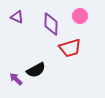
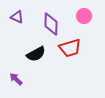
pink circle: moved 4 px right
black semicircle: moved 16 px up
